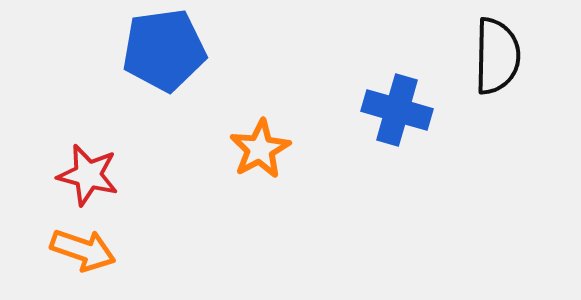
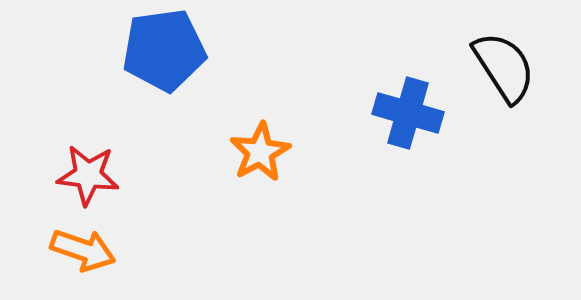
black semicircle: moved 7 px right, 11 px down; rotated 34 degrees counterclockwise
blue cross: moved 11 px right, 3 px down
orange star: moved 3 px down
red star: rotated 8 degrees counterclockwise
